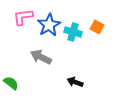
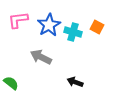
pink L-shape: moved 5 px left, 3 px down
